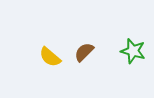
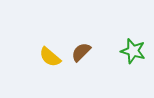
brown semicircle: moved 3 px left
